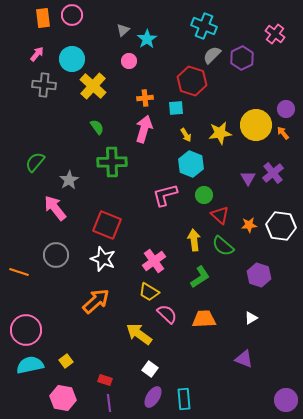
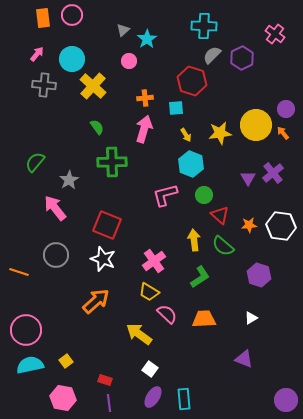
cyan cross at (204, 26): rotated 20 degrees counterclockwise
